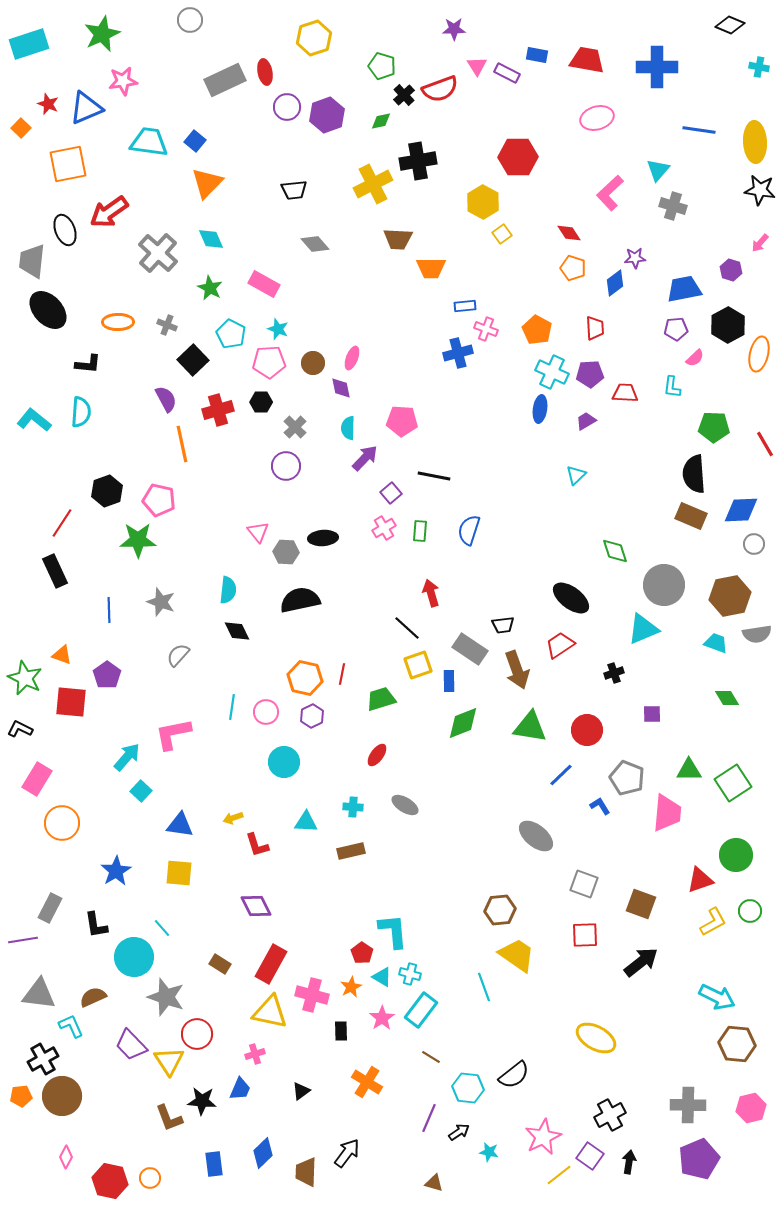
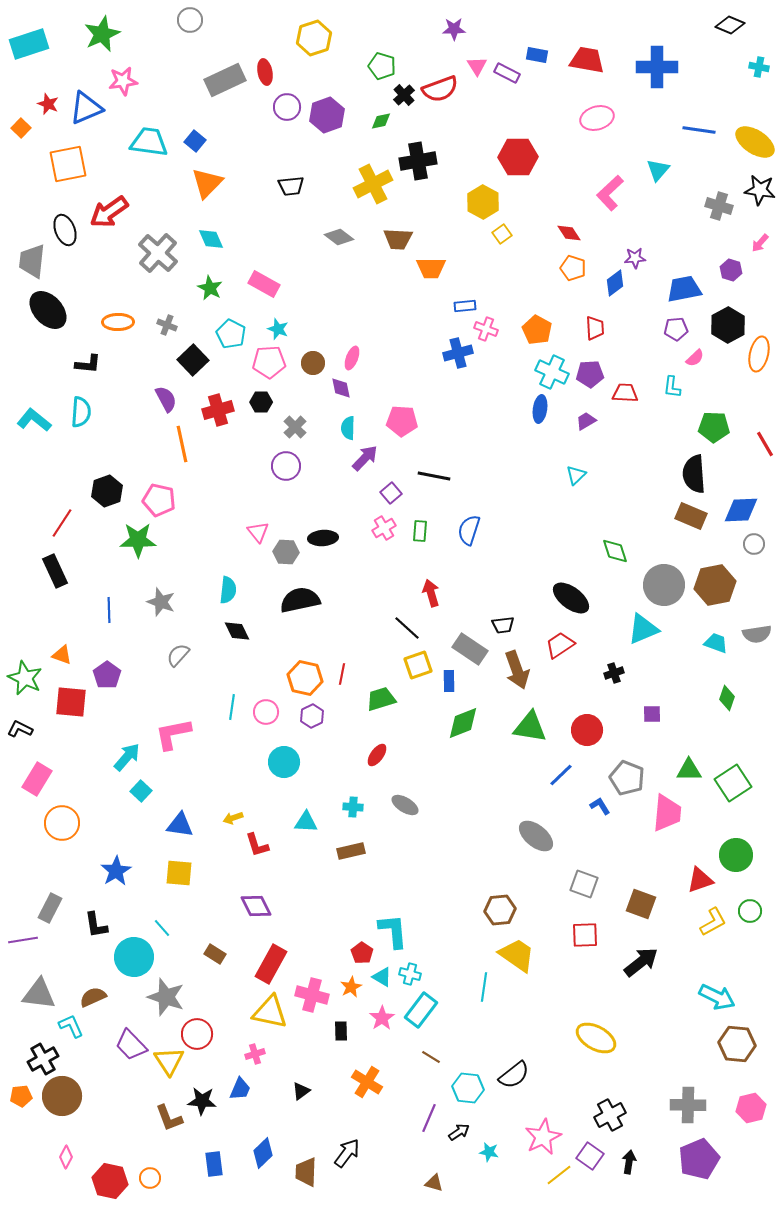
yellow ellipse at (755, 142): rotated 54 degrees counterclockwise
black trapezoid at (294, 190): moved 3 px left, 4 px up
gray cross at (673, 206): moved 46 px right
gray diamond at (315, 244): moved 24 px right, 7 px up; rotated 12 degrees counterclockwise
brown hexagon at (730, 596): moved 15 px left, 11 px up
green diamond at (727, 698): rotated 50 degrees clockwise
brown rectangle at (220, 964): moved 5 px left, 10 px up
cyan line at (484, 987): rotated 28 degrees clockwise
